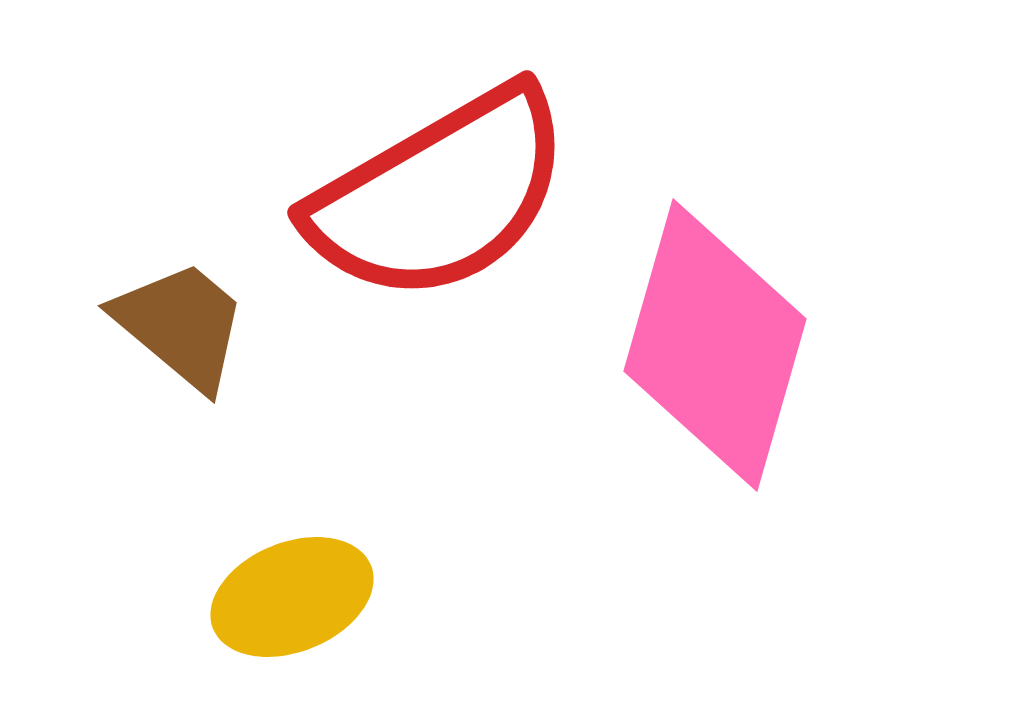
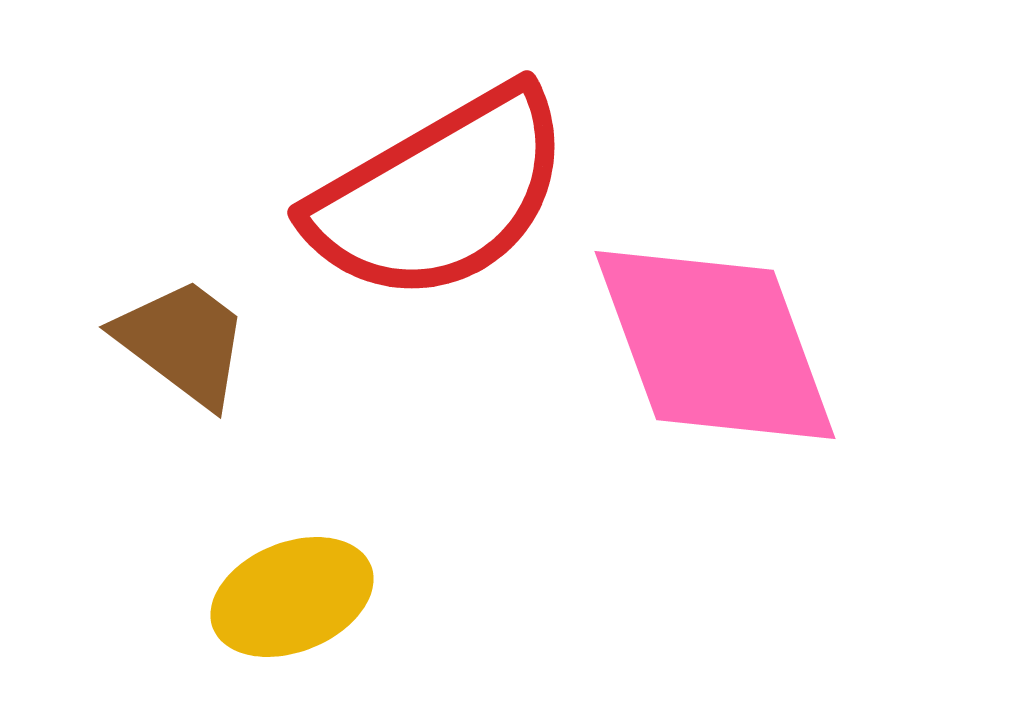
brown trapezoid: moved 2 px right, 17 px down; rotated 3 degrees counterclockwise
pink diamond: rotated 36 degrees counterclockwise
